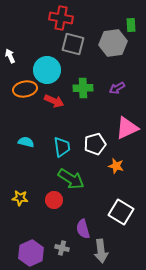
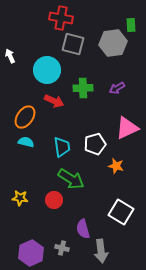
orange ellipse: moved 28 px down; rotated 45 degrees counterclockwise
